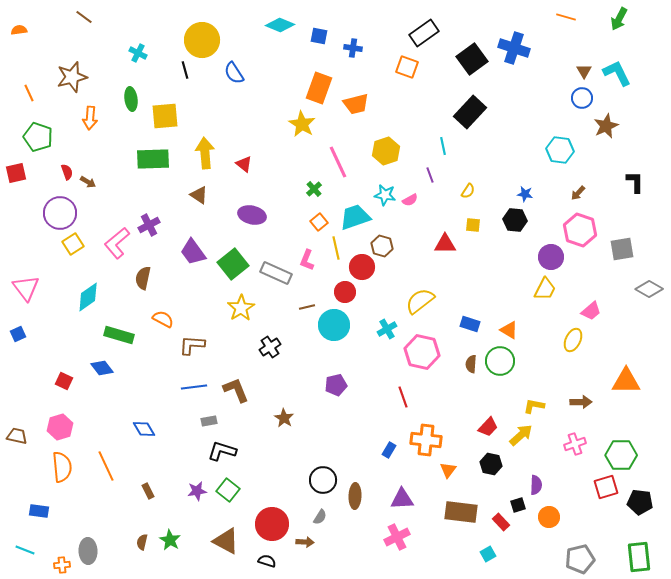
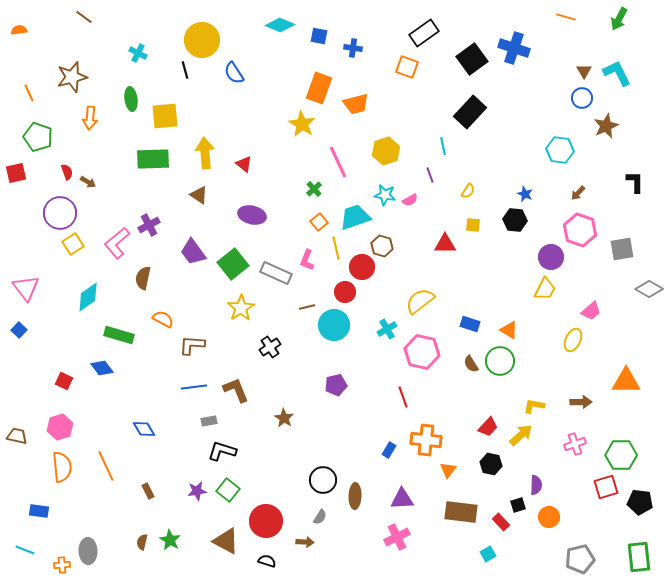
blue star at (525, 194): rotated 14 degrees clockwise
blue square at (18, 334): moved 1 px right, 4 px up; rotated 21 degrees counterclockwise
brown semicircle at (471, 364): rotated 36 degrees counterclockwise
red circle at (272, 524): moved 6 px left, 3 px up
